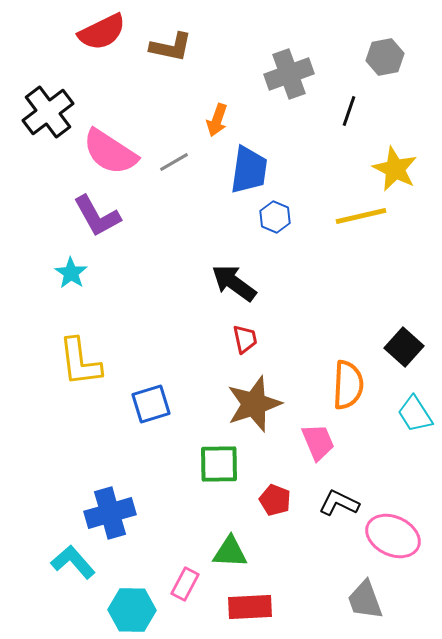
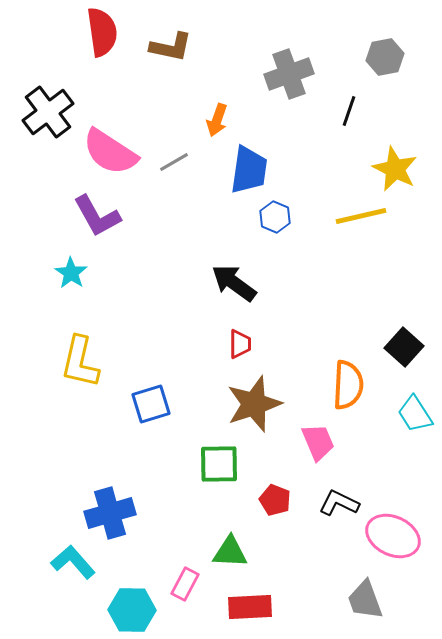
red semicircle: rotated 72 degrees counterclockwise
red trapezoid: moved 5 px left, 5 px down; rotated 12 degrees clockwise
yellow L-shape: rotated 20 degrees clockwise
